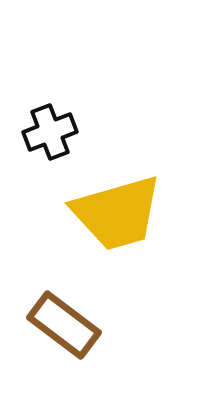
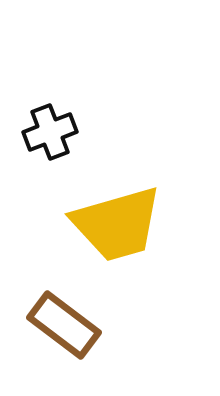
yellow trapezoid: moved 11 px down
